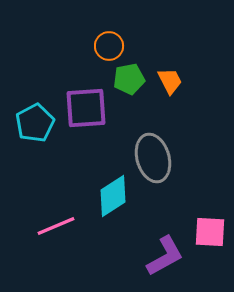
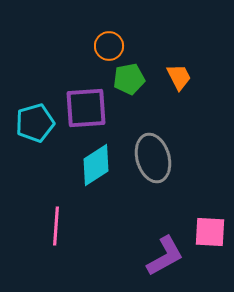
orange trapezoid: moved 9 px right, 4 px up
cyan pentagon: rotated 12 degrees clockwise
cyan diamond: moved 17 px left, 31 px up
pink line: rotated 63 degrees counterclockwise
